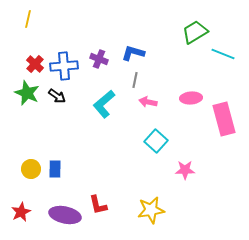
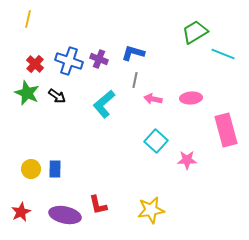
blue cross: moved 5 px right, 5 px up; rotated 24 degrees clockwise
pink arrow: moved 5 px right, 3 px up
pink rectangle: moved 2 px right, 11 px down
pink star: moved 2 px right, 10 px up
